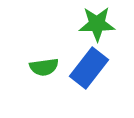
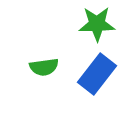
blue rectangle: moved 8 px right, 6 px down
